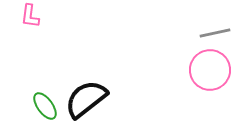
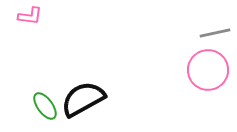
pink L-shape: rotated 90 degrees counterclockwise
pink circle: moved 2 px left
black semicircle: moved 3 px left; rotated 9 degrees clockwise
